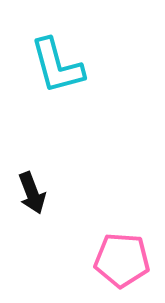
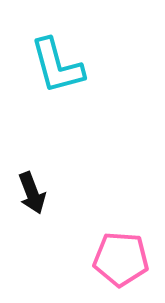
pink pentagon: moved 1 px left, 1 px up
